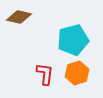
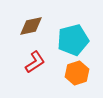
brown diamond: moved 12 px right, 9 px down; rotated 25 degrees counterclockwise
red L-shape: moved 10 px left, 12 px up; rotated 50 degrees clockwise
